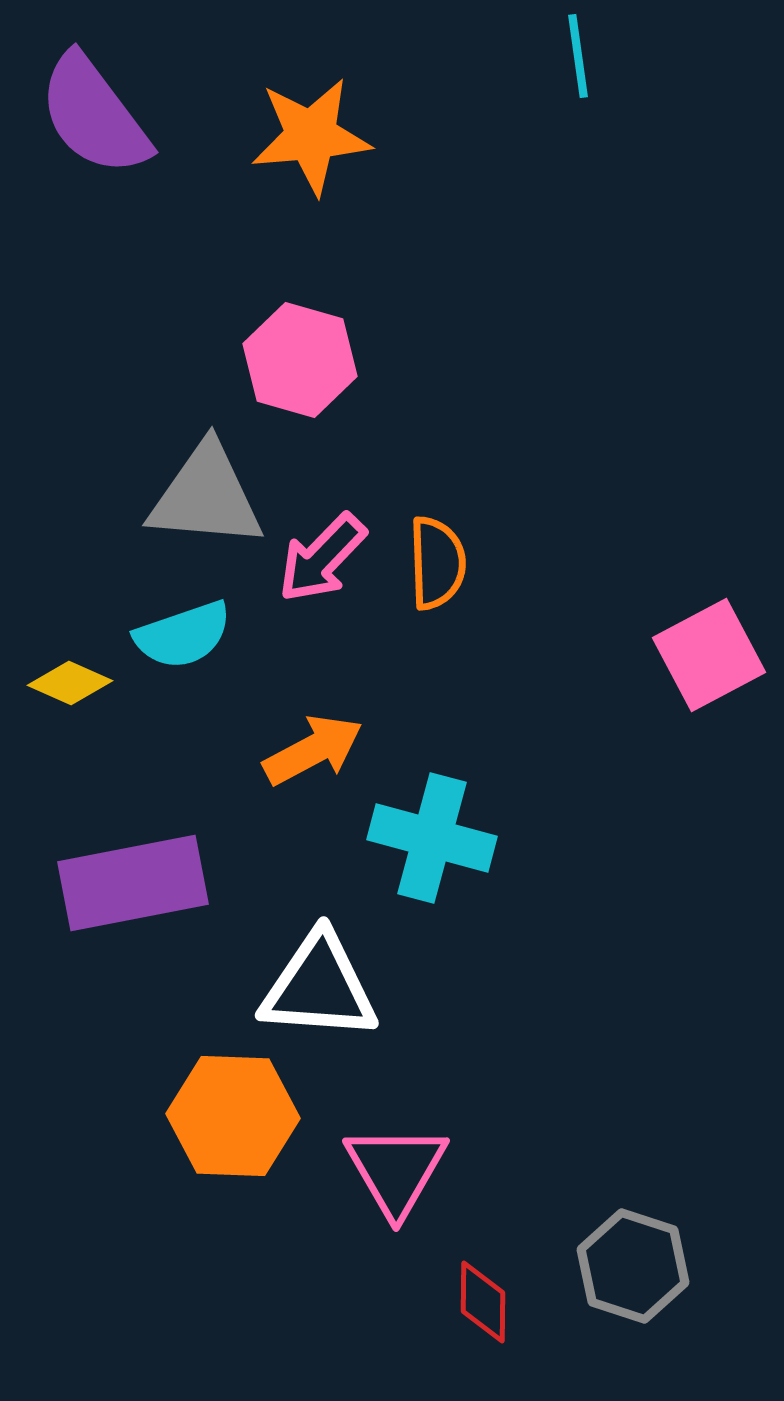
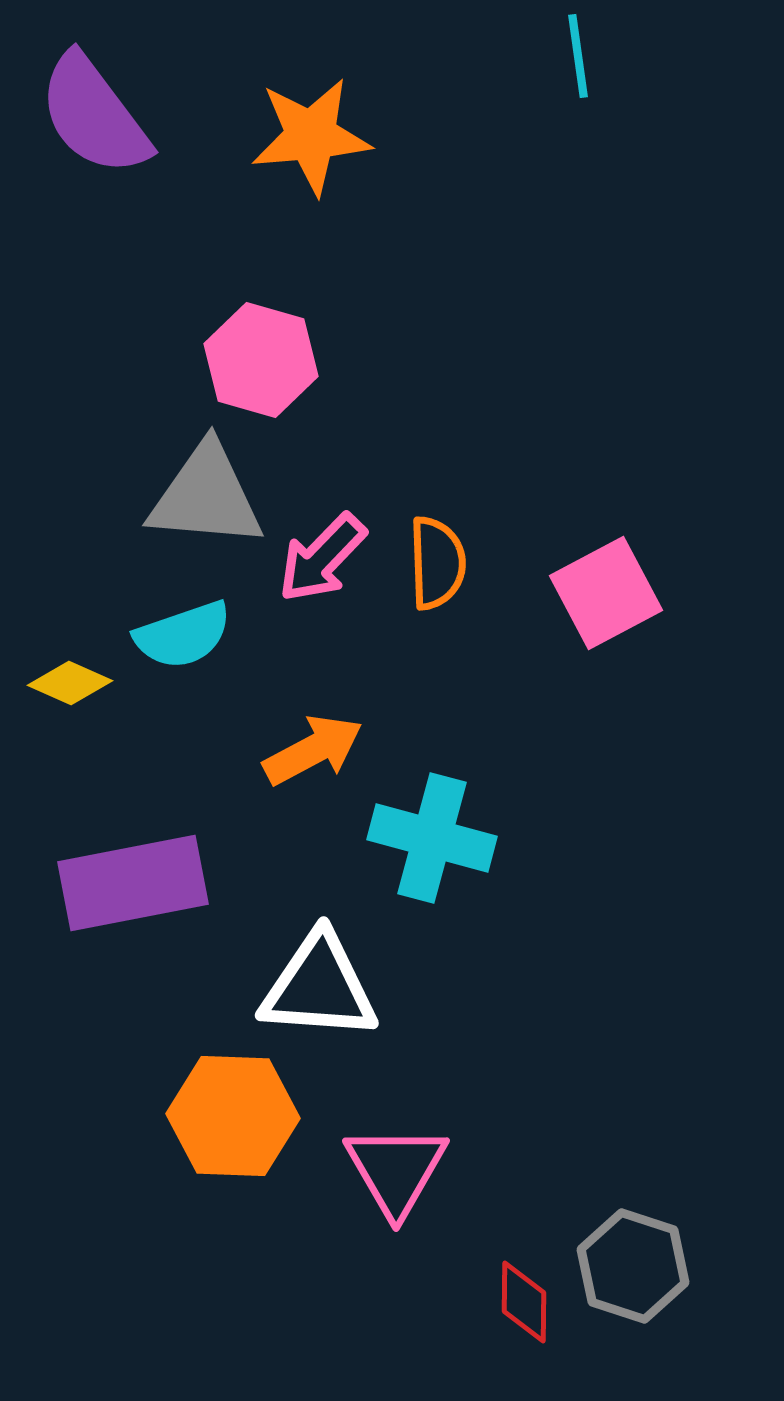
pink hexagon: moved 39 px left
pink square: moved 103 px left, 62 px up
red diamond: moved 41 px right
